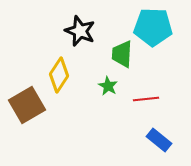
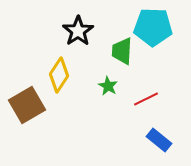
black star: moved 2 px left; rotated 16 degrees clockwise
green trapezoid: moved 3 px up
red line: rotated 20 degrees counterclockwise
